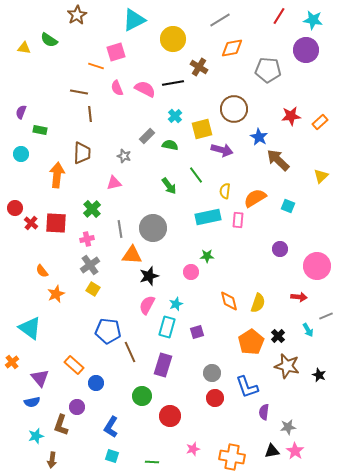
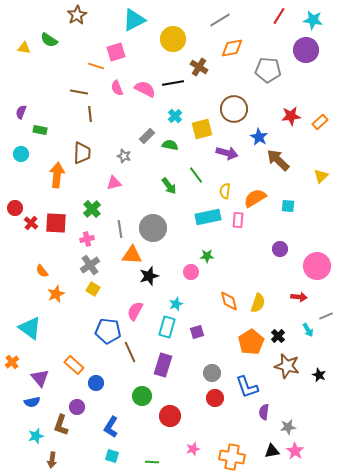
purple arrow at (222, 150): moved 5 px right, 3 px down
cyan square at (288, 206): rotated 16 degrees counterclockwise
pink semicircle at (147, 305): moved 12 px left, 6 px down
